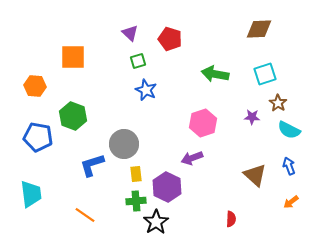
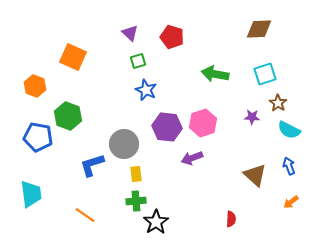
red pentagon: moved 2 px right, 2 px up
orange square: rotated 24 degrees clockwise
orange hexagon: rotated 15 degrees clockwise
green hexagon: moved 5 px left
purple hexagon: moved 60 px up; rotated 20 degrees counterclockwise
